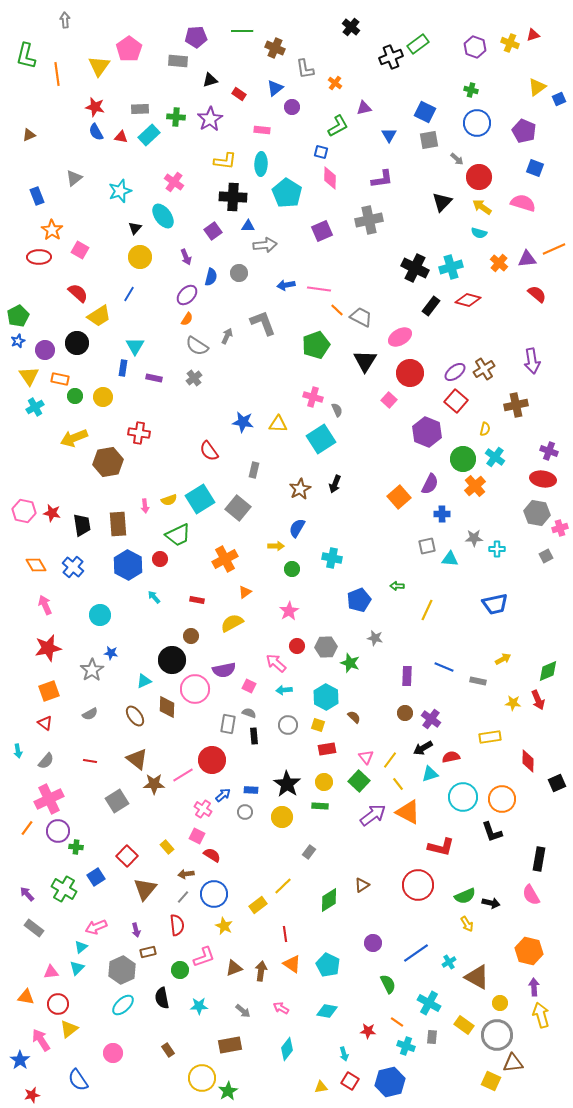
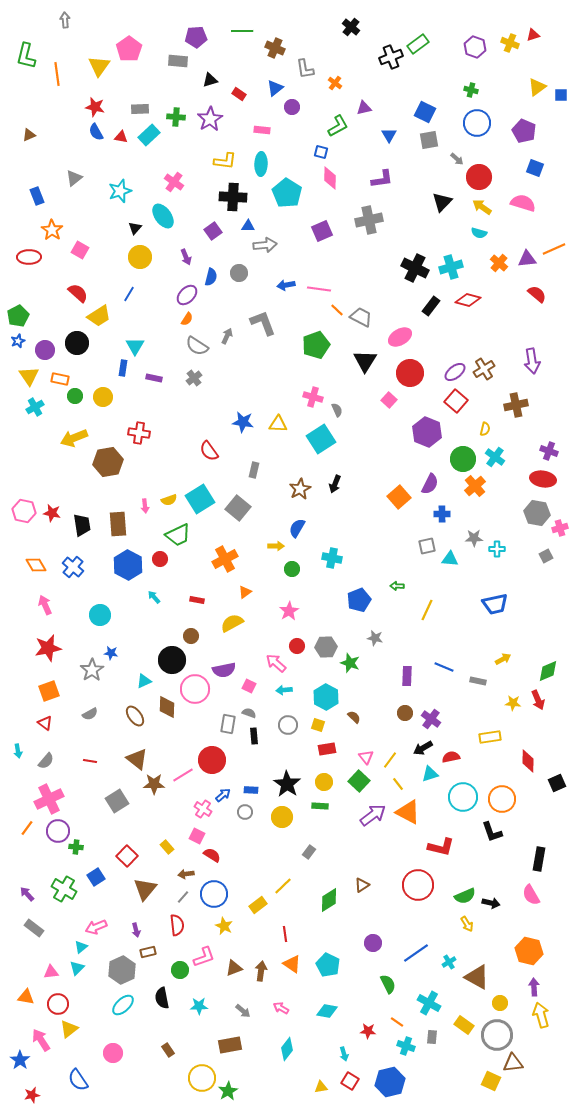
blue square at (559, 99): moved 2 px right, 4 px up; rotated 24 degrees clockwise
red ellipse at (39, 257): moved 10 px left
